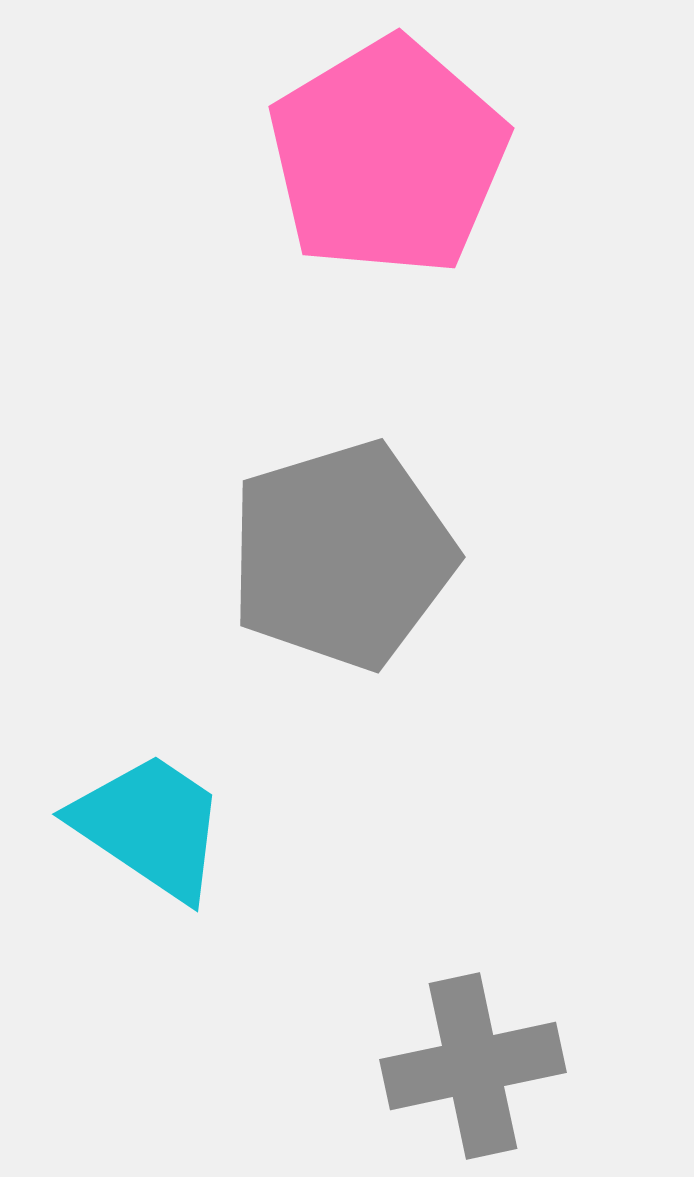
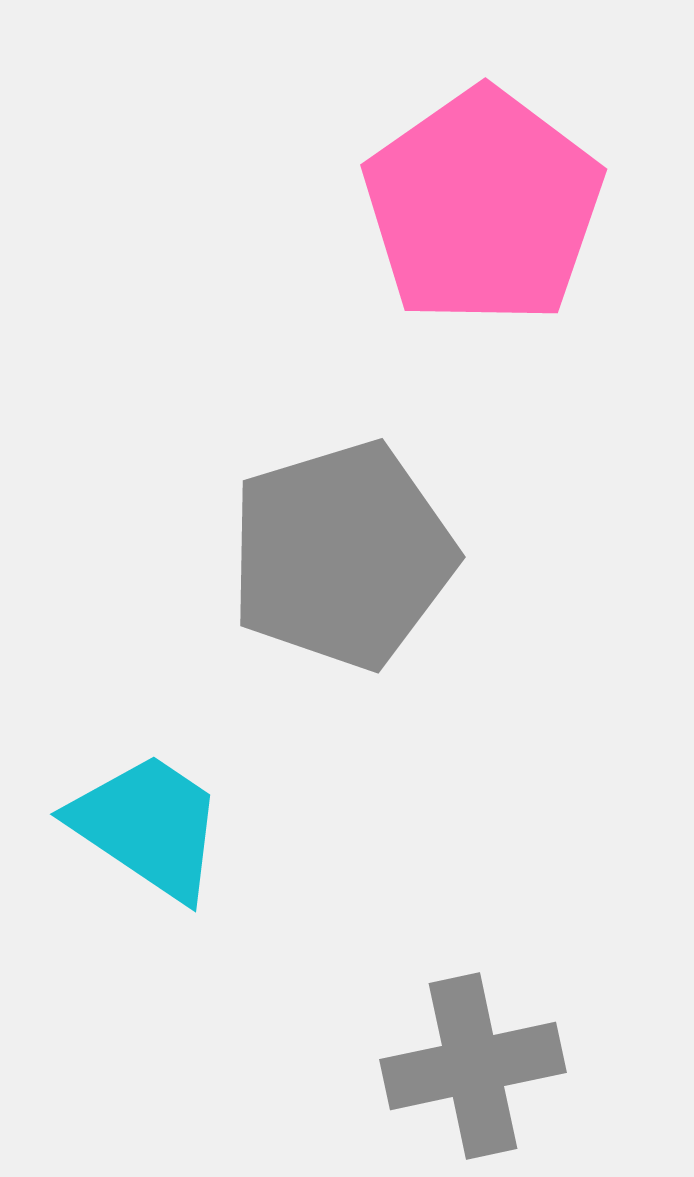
pink pentagon: moved 95 px right, 50 px down; rotated 4 degrees counterclockwise
cyan trapezoid: moved 2 px left
